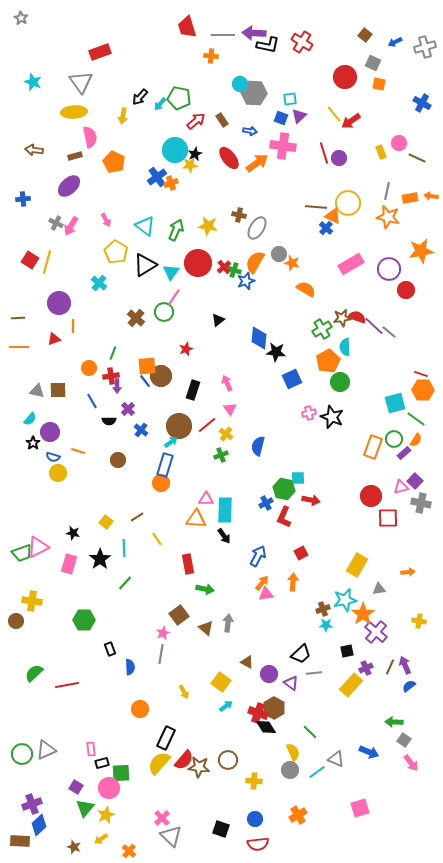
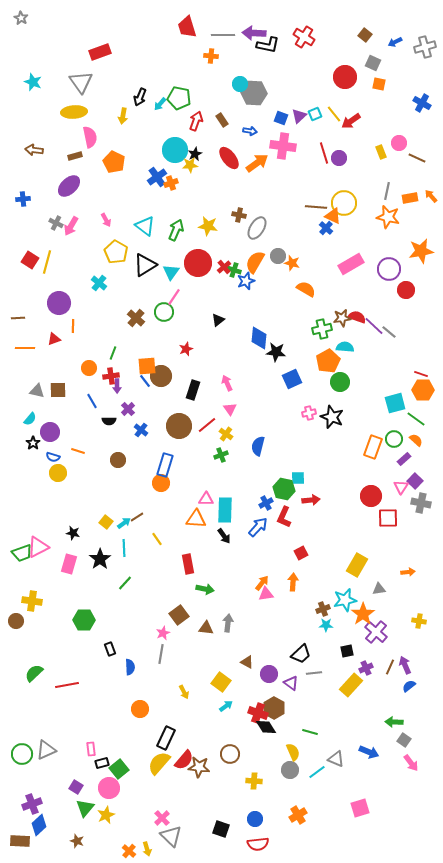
red cross at (302, 42): moved 2 px right, 5 px up
black arrow at (140, 97): rotated 18 degrees counterclockwise
cyan square at (290, 99): moved 25 px right, 15 px down; rotated 16 degrees counterclockwise
red arrow at (196, 121): rotated 30 degrees counterclockwise
orange arrow at (431, 196): rotated 40 degrees clockwise
yellow circle at (348, 203): moved 4 px left
gray circle at (279, 254): moved 1 px left, 2 px down
green cross at (322, 329): rotated 18 degrees clockwise
orange line at (19, 347): moved 6 px right, 1 px down
cyan semicircle at (345, 347): rotated 96 degrees clockwise
orange semicircle at (416, 440): rotated 80 degrees counterclockwise
cyan arrow at (171, 442): moved 47 px left, 81 px down
purple rectangle at (404, 453): moved 6 px down
pink triangle at (401, 487): rotated 42 degrees counterclockwise
red arrow at (311, 500): rotated 18 degrees counterclockwise
blue arrow at (258, 556): moved 29 px up; rotated 15 degrees clockwise
brown triangle at (206, 628): rotated 35 degrees counterclockwise
green line at (310, 732): rotated 28 degrees counterclockwise
brown circle at (228, 760): moved 2 px right, 6 px up
green square at (121, 773): moved 2 px left, 4 px up; rotated 36 degrees counterclockwise
yellow arrow at (101, 839): moved 46 px right, 10 px down; rotated 72 degrees counterclockwise
brown star at (74, 847): moved 3 px right, 6 px up
